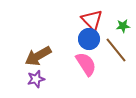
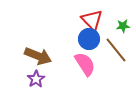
brown arrow: rotated 128 degrees counterclockwise
pink semicircle: moved 1 px left
purple star: rotated 18 degrees counterclockwise
